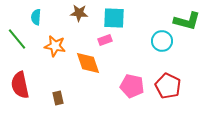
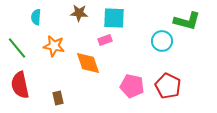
green line: moved 9 px down
orange star: moved 1 px left
